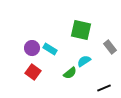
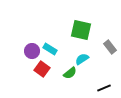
purple circle: moved 3 px down
cyan semicircle: moved 2 px left, 2 px up
red square: moved 9 px right, 3 px up
